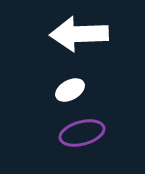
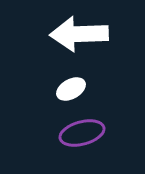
white ellipse: moved 1 px right, 1 px up
